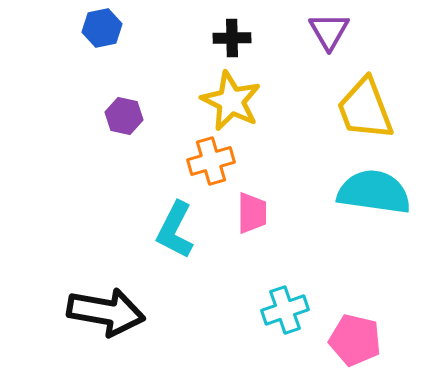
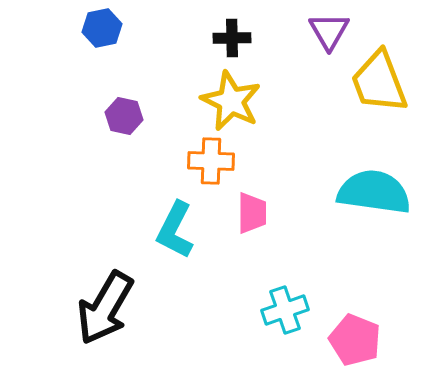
yellow trapezoid: moved 14 px right, 27 px up
orange cross: rotated 18 degrees clockwise
black arrow: moved 1 px left, 4 px up; rotated 110 degrees clockwise
pink pentagon: rotated 9 degrees clockwise
